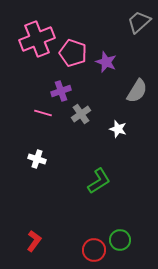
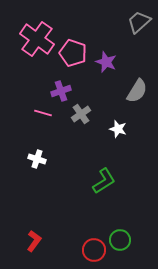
pink cross: rotated 32 degrees counterclockwise
green L-shape: moved 5 px right
